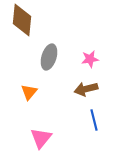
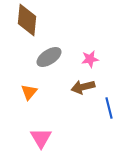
brown diamond: moved 5 px right
gray ellipse: rotated 40 degrees clockwise
brown arrow: moved 3 px left, 2 px up
blue line: moved 15 px right, 12 px up
pink triangle: rotated 10 degrees counterclockwise
